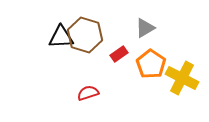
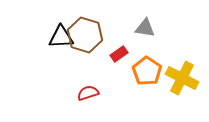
gray triangle: rotated 40 degrees clockwise
orange pentagon: moved 4 px left, 7 px down
